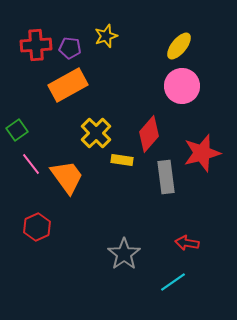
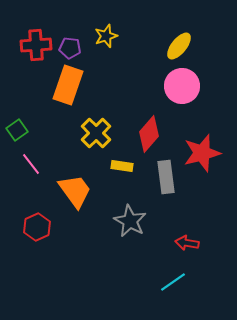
orange rectangle: rotated 42 degrees counterclockwise
yellow rectangle: moved 6 px down
orange trapezoid: moved 8 px right, 14 px down
gray star: moved 6 px right, 33 px up; rotated 8 degrees counterclockwise
